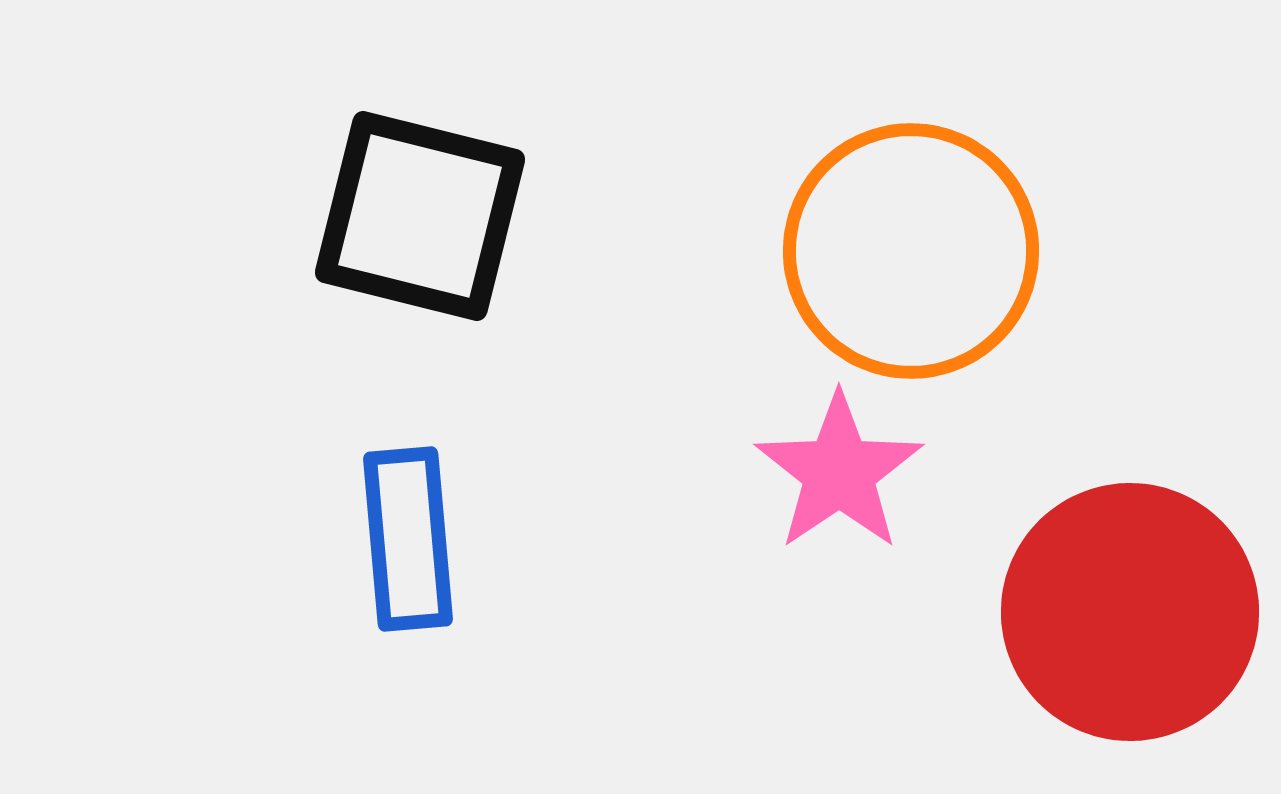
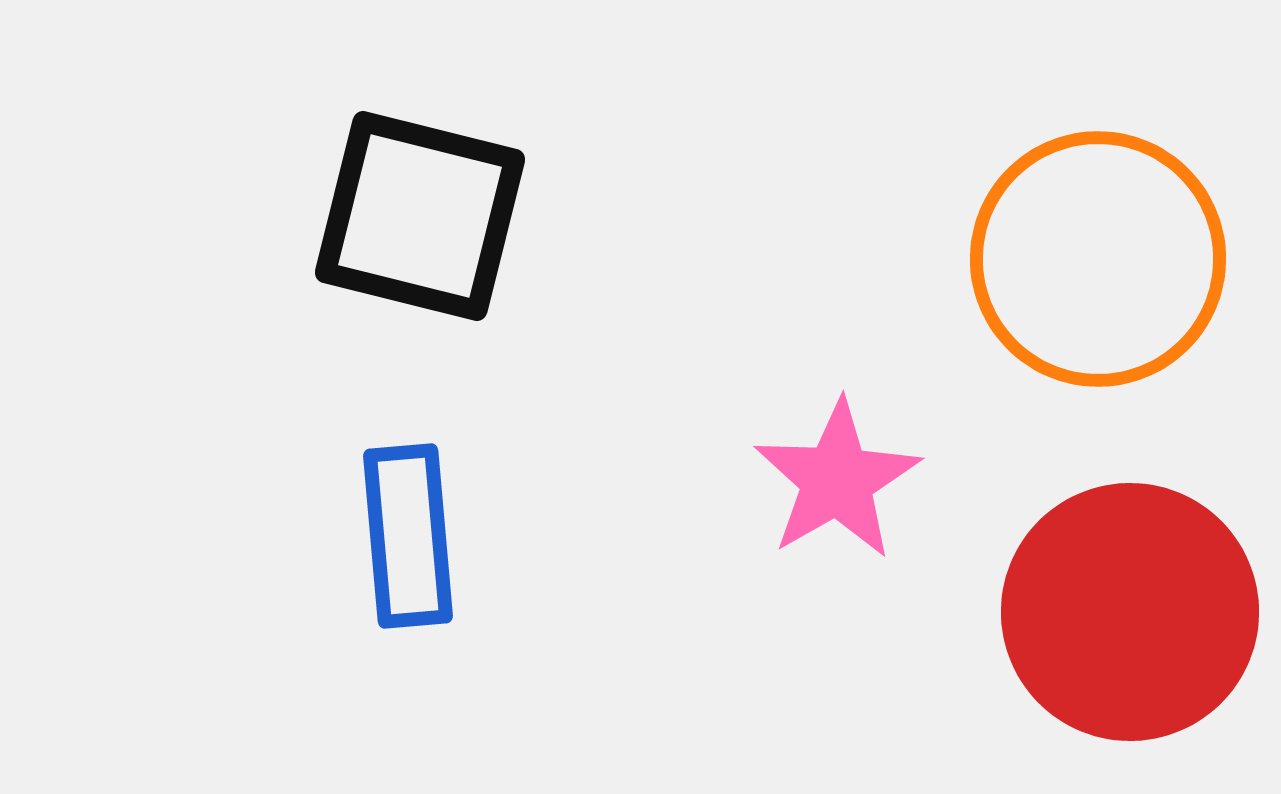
orange circle: moved 187 px right, 8 px down
pink star: moved 2 px left, 8 px down; rotated 4 degrees clockwise
blue rectangle: moved 3 px up
